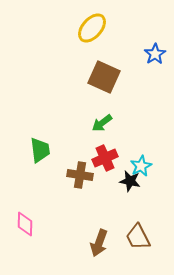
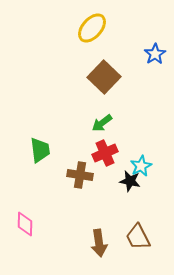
brown square: rotated 20 degrees clockwise
red cross: moved 5 px up
brown arrow: rotated 28 degrees counterclockwise
